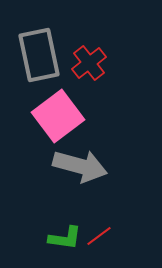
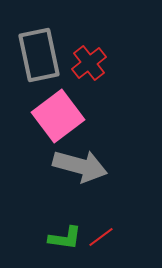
red line: moved 2 px right, 1 px down
